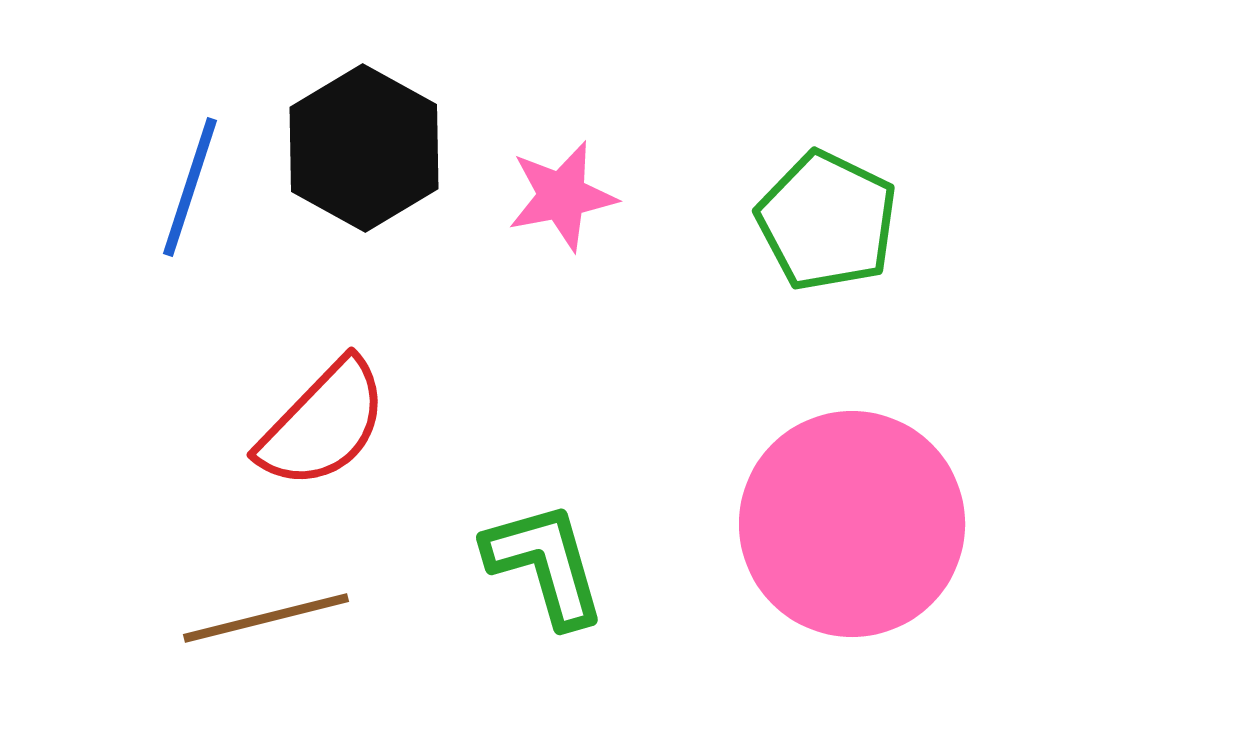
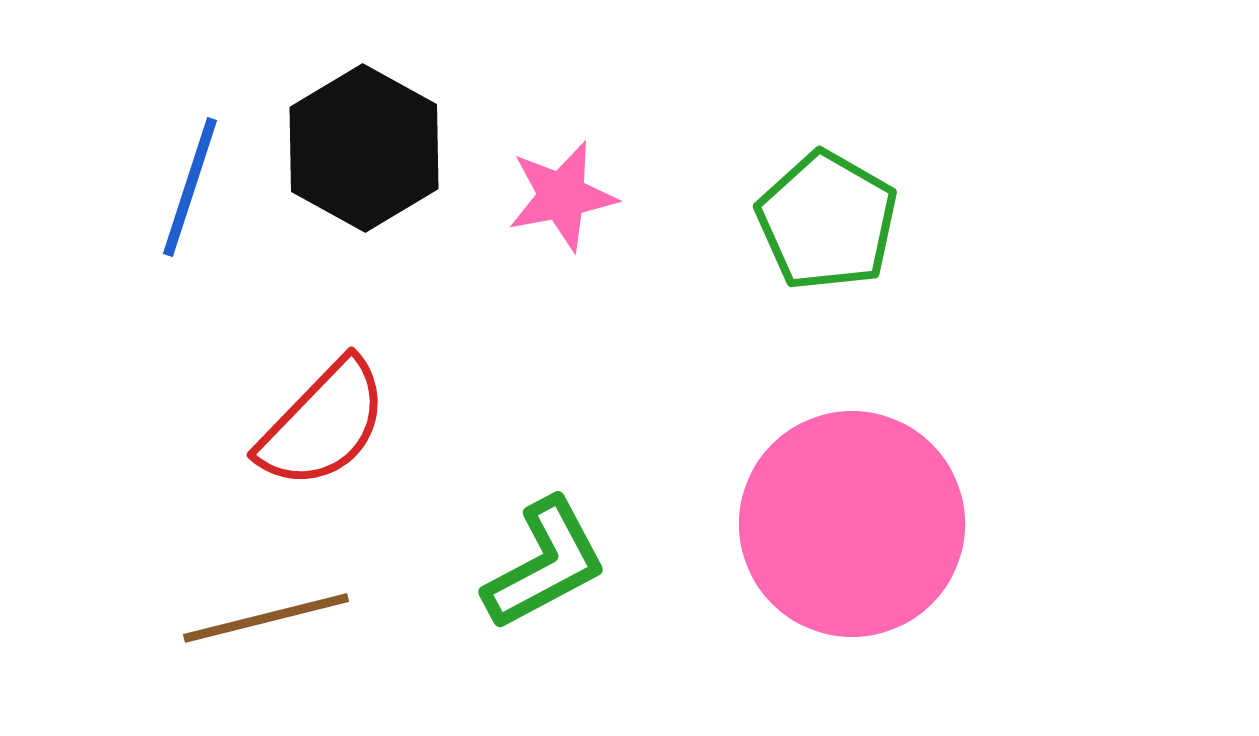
green pentagon: rotated 4 degrees clockwise
green L-shape: rotated 78 degrees clockwise
